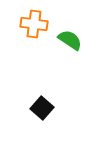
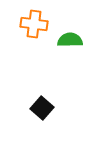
green semicircle: rotated 35 degrees counterclockwise
